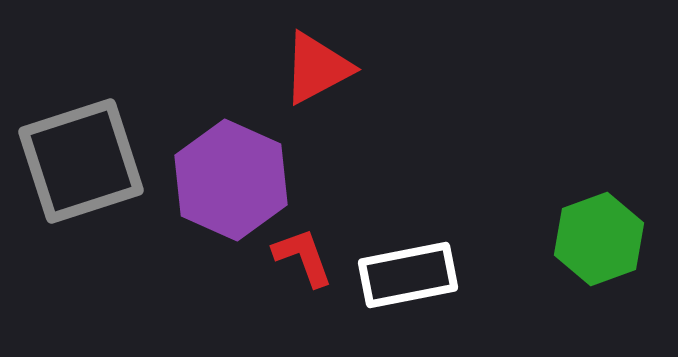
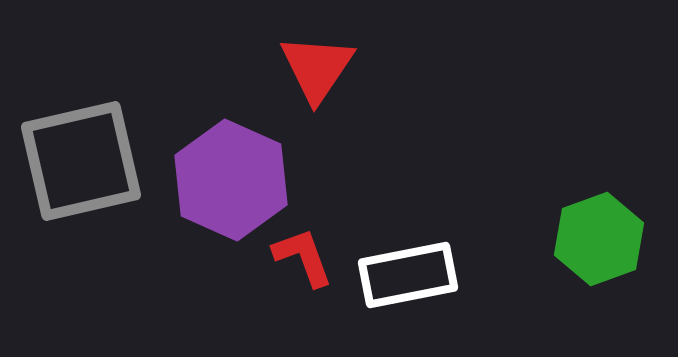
red triangle: rotated 28 degrees counterclockwise
gray square: rotated 5 degrees clockwise
